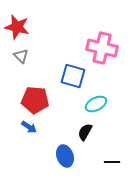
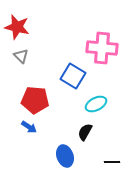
pink cross: rotated 8 degrees counterclockwise
blue square: rotated 15 degrees clockwise
